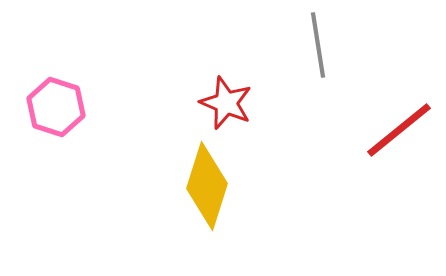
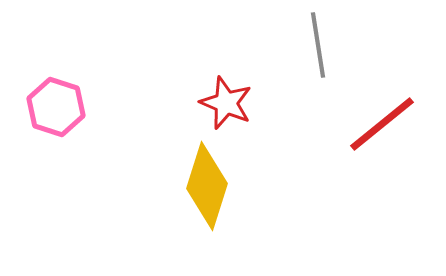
red line: moved 17 px left, 6 px up
